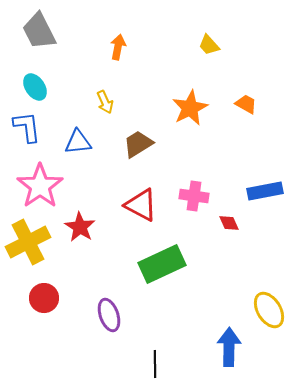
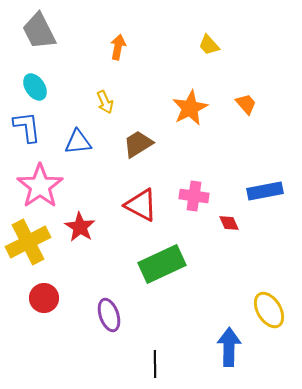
orange trapezoid: rotated 20 degrees clockwise
